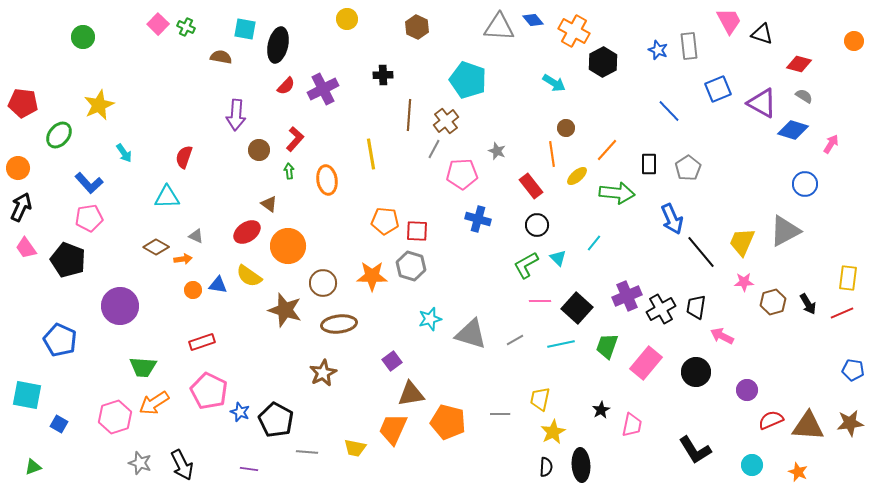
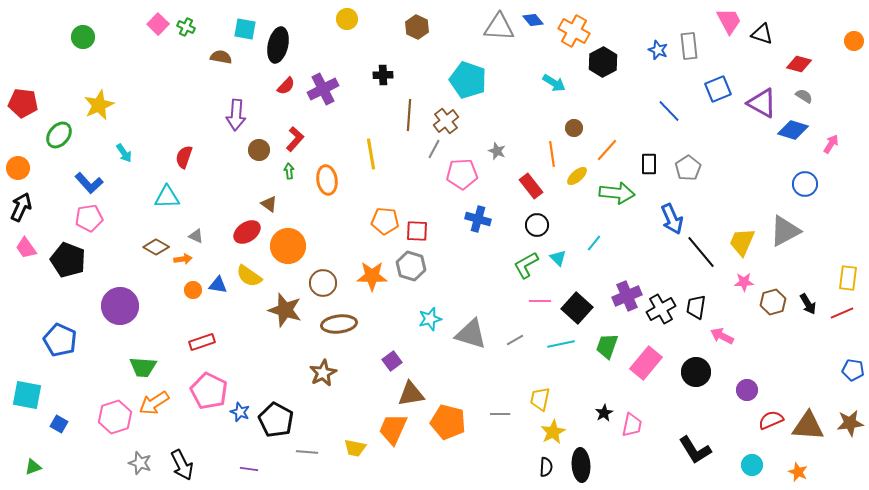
brown circle at (566, 128): moved 8 px right
black star at (601, 410): moved 3 px right, 3 px down
